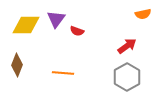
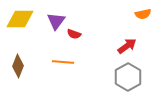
purple triangle: moved 2 px down
yellow diamond: moved 6 px left, 6 px up
red semicircle: moved 3 px left, 3 px down
brown diamond: moved 1 px right, 1 px down
orange line: moved 11 px up
gray hexagon: moved 1 px right
